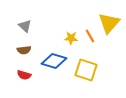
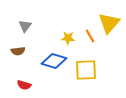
gray triangle: rotated 24 degrees clockwise
yellow star: moved 3 px left
brown semicircle: moved 6 px left, 1 px down
yellow square: rotated 20 degrees counterclockwise
red semicircle: moved 10 px down
